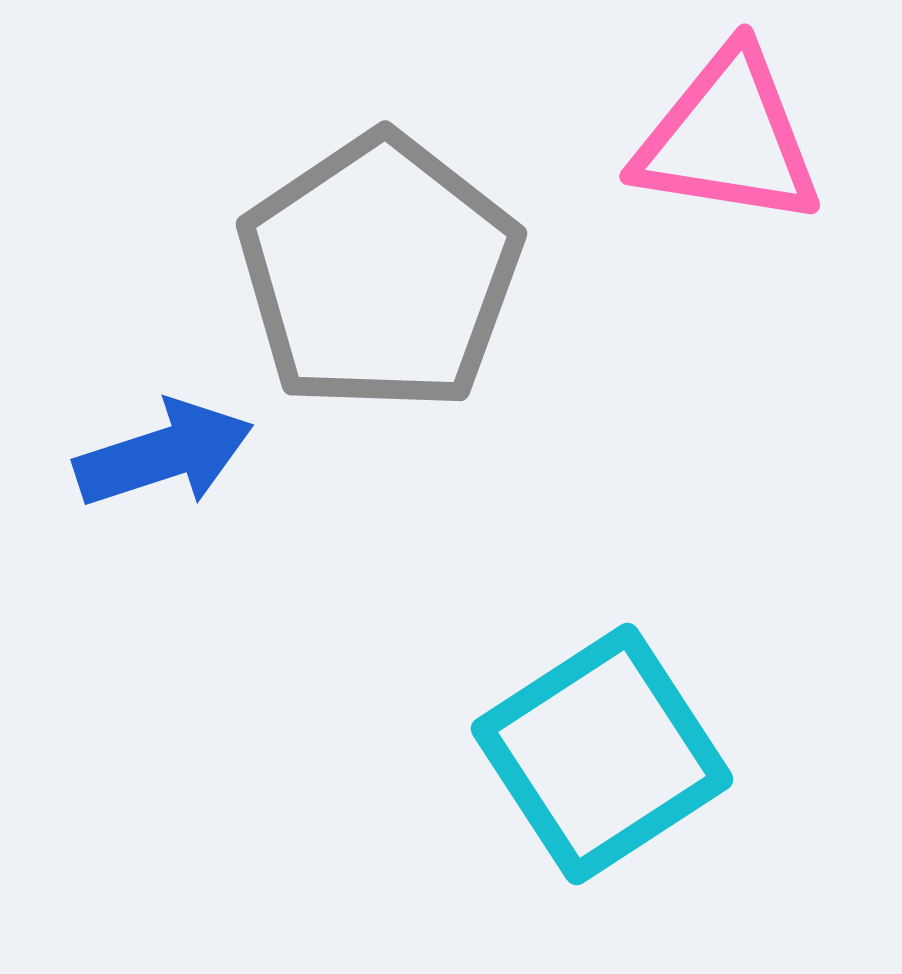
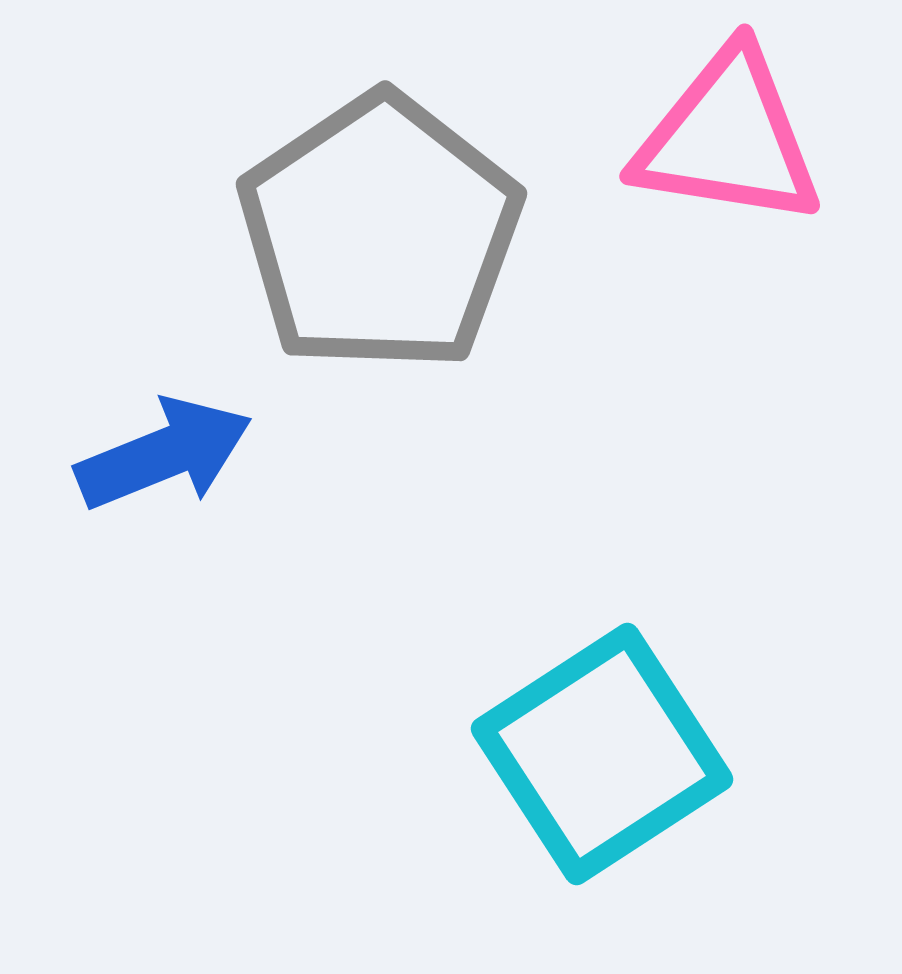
gray pentagon: moved 40 px up
blue arrow: rotated 4 degrees counterclockwise
